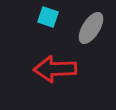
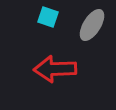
gray ellipse: moved 1 px right, 3 px up
